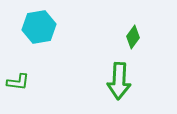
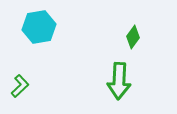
green L-shape: moved 2 px right, 4 px down; rotated 50 degrees counterclockwise
